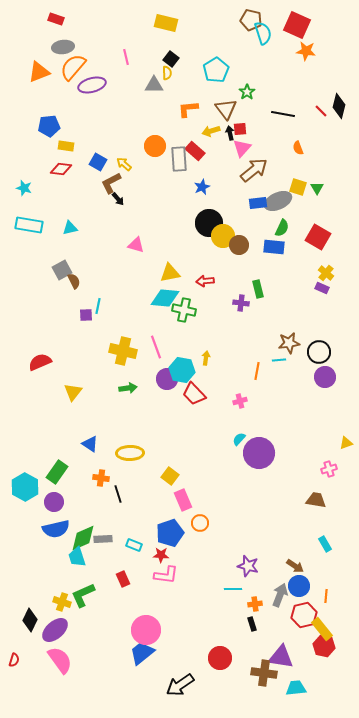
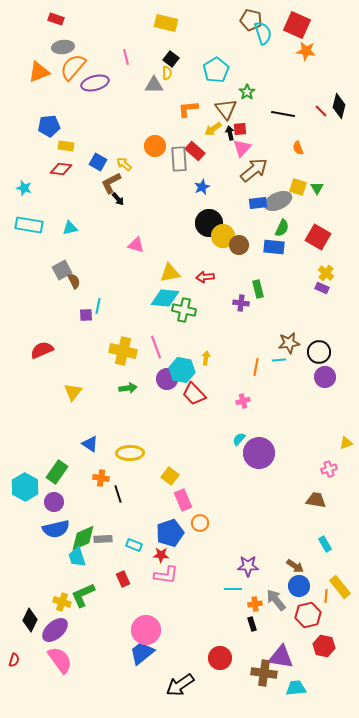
purple ellipse at (92, 85): moved 3 px right, 2 px up
yellow arrow at (211, 131): moved 2 px right, 2 px up; rotated 18 degrees counterclockwise
red arrow at (205, 281): moved 4 px up
red semicircle at (40, 362): moved 2 px right, 12 px up
orange line at (257, 371): moved 1 px left, 4 px up
pink cross at (240, 401): moved 3 px right
purple star at (248, 566): rotated 15 degrees counterclockwise
gray arrow at (280, 595): moved 4 px left, 5 px down; rotated 60 degrees counterclockwise
red hexagon at (304, 615): moved 4 px right
yellow rectangle at (322, 629): moved 18 px right, 42 px up
